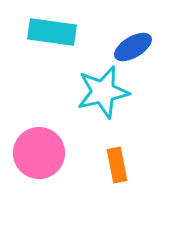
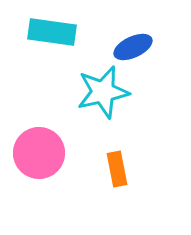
blue ellipse: rotated 6 degrees clockwise
orange rectangle: moved 4 px down
